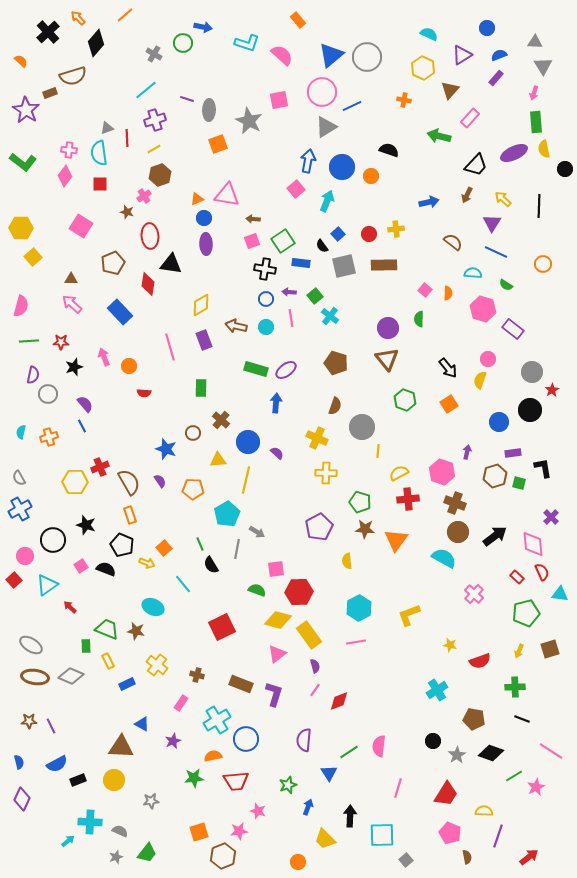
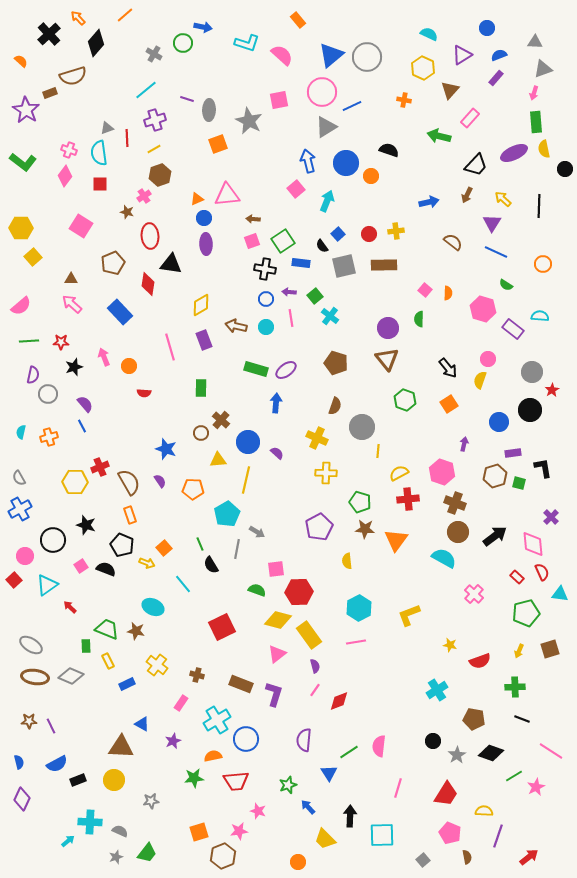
black cross at (48, 32): moved 1 px right, 2 px down
gray triangle at (543, 66): moved 3 px down; rotated 42 degrees clockwise
pink cross at (69, 150): rotated 14 degrees clockwise
blue arrow at (308, 161): rotated 25 degrees counterclockwise
blue circle at (342, 167): moved 4 px right, 4 px up
pink triangle at (227, 195): rotated 16 degrees counterclockwise
yellow cross at (396, 229): moved 2 px down
cyan semicircle at (473, 273): moved 67 px right, 43 px down
pink semicircle at (21, 306): rotated 35 degrees clockwise
brown circle at (193, 433): moved 8 px right
purple arrow at (467, 452): moved 3 px left, 8 px up
blue arrow at (308, 807): rotated 63 degrees counterclockwise
gray square at (406, 860): moved 17 px right
